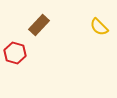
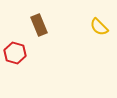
brown rectangle: rotated 65 degrees counterclockwise
